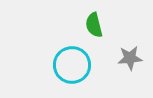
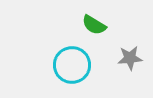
green semicircle: rotated 45 degrees counterclockwise
